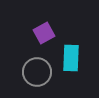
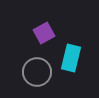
cyan rectangle: rotated 12 degrees clockwise
